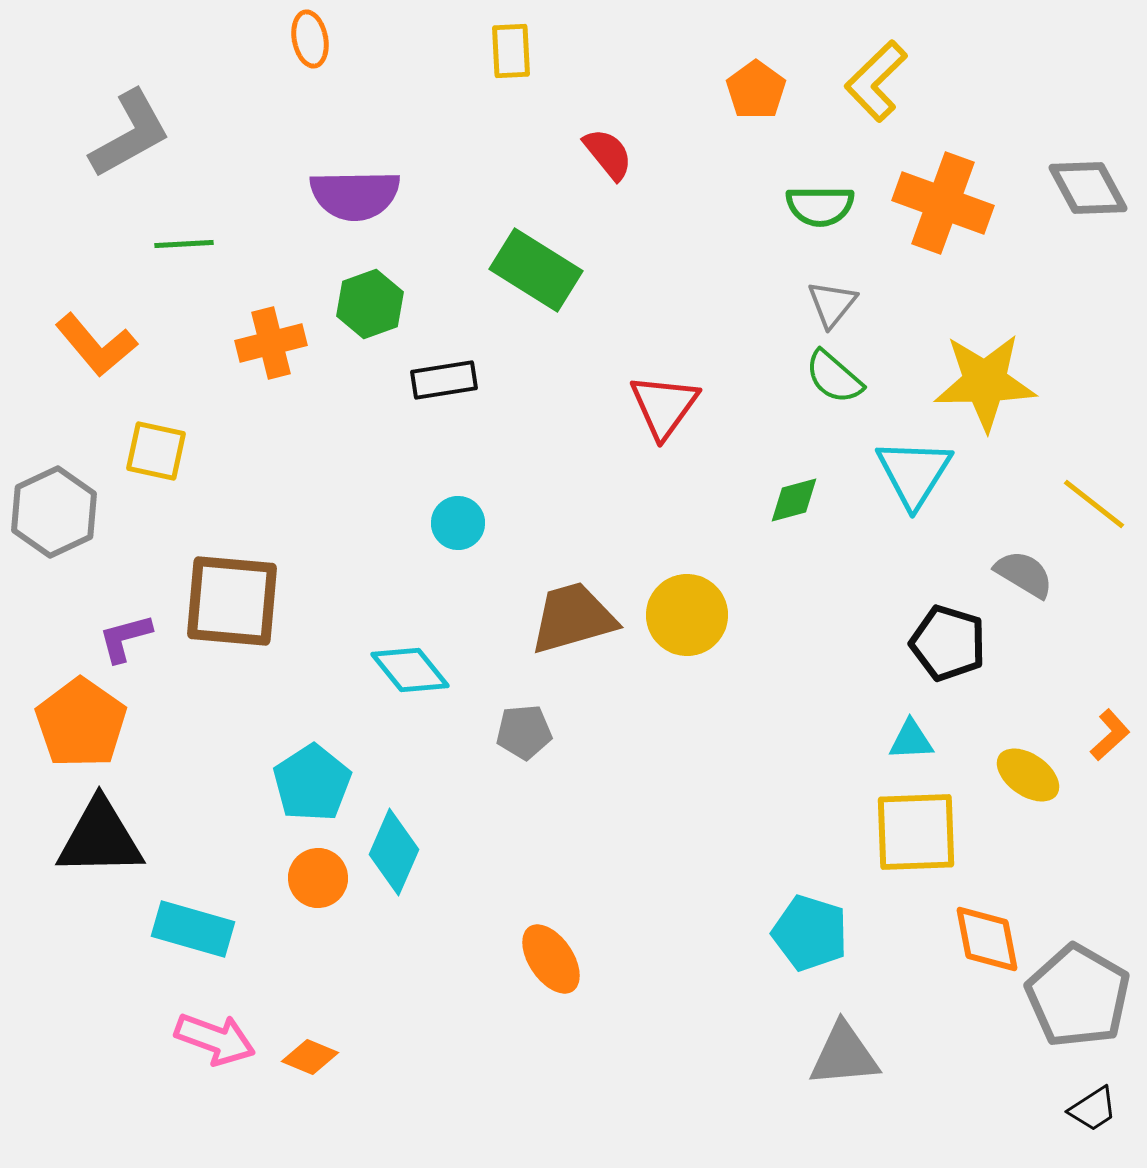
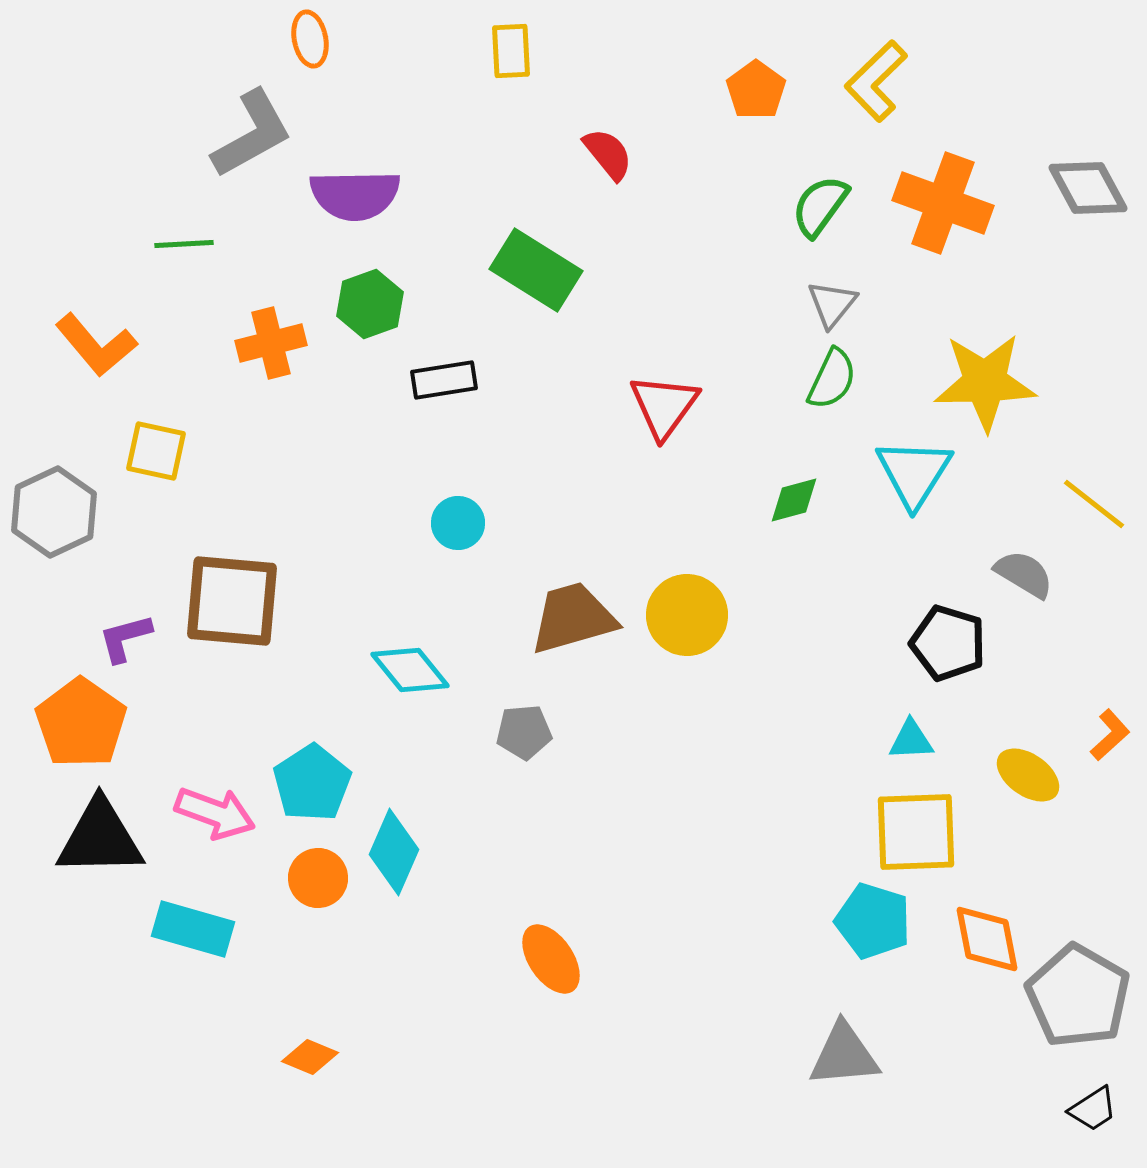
gray L-shape at (130, 134): moved 122 px right
green semicircle at (820, 206): rotated 126 degrees clockwise
green semicircle at (834, 377): moved 2 px left, 2 px down; rotated 106 degrees counterclockwise
cyan pentagon at (810, 933): moved 63 px right, 12 px up
pink arrow at (215, 1039): moved 226 px up
